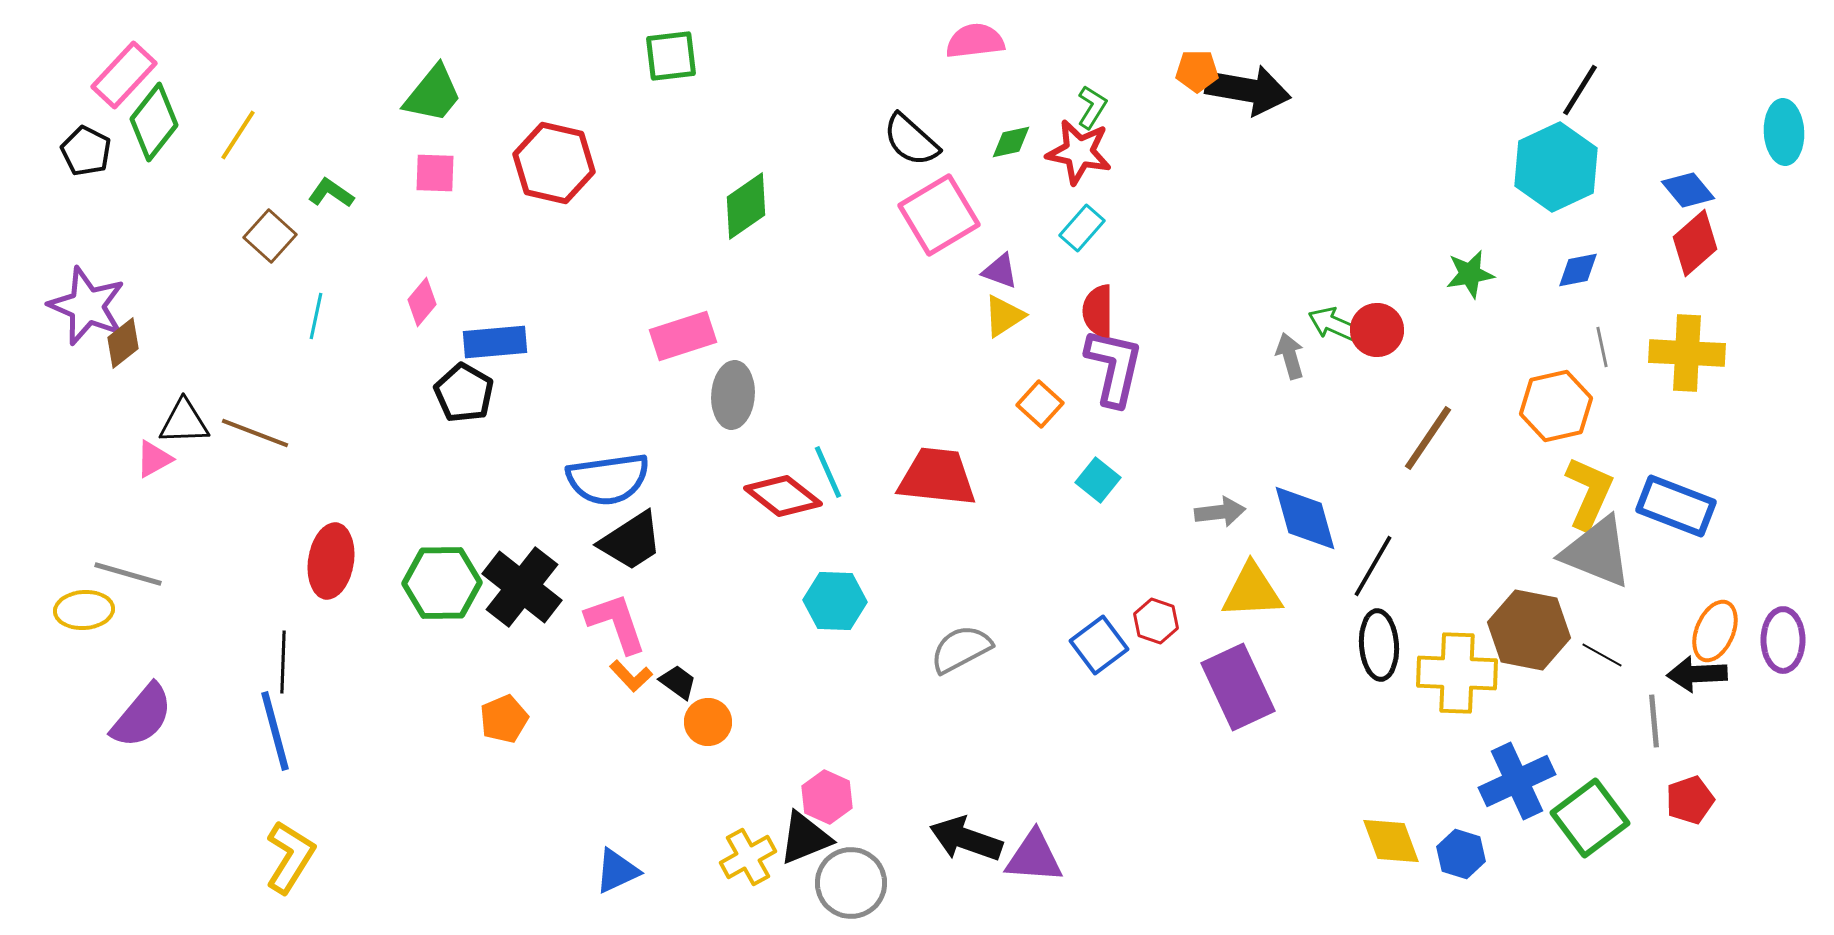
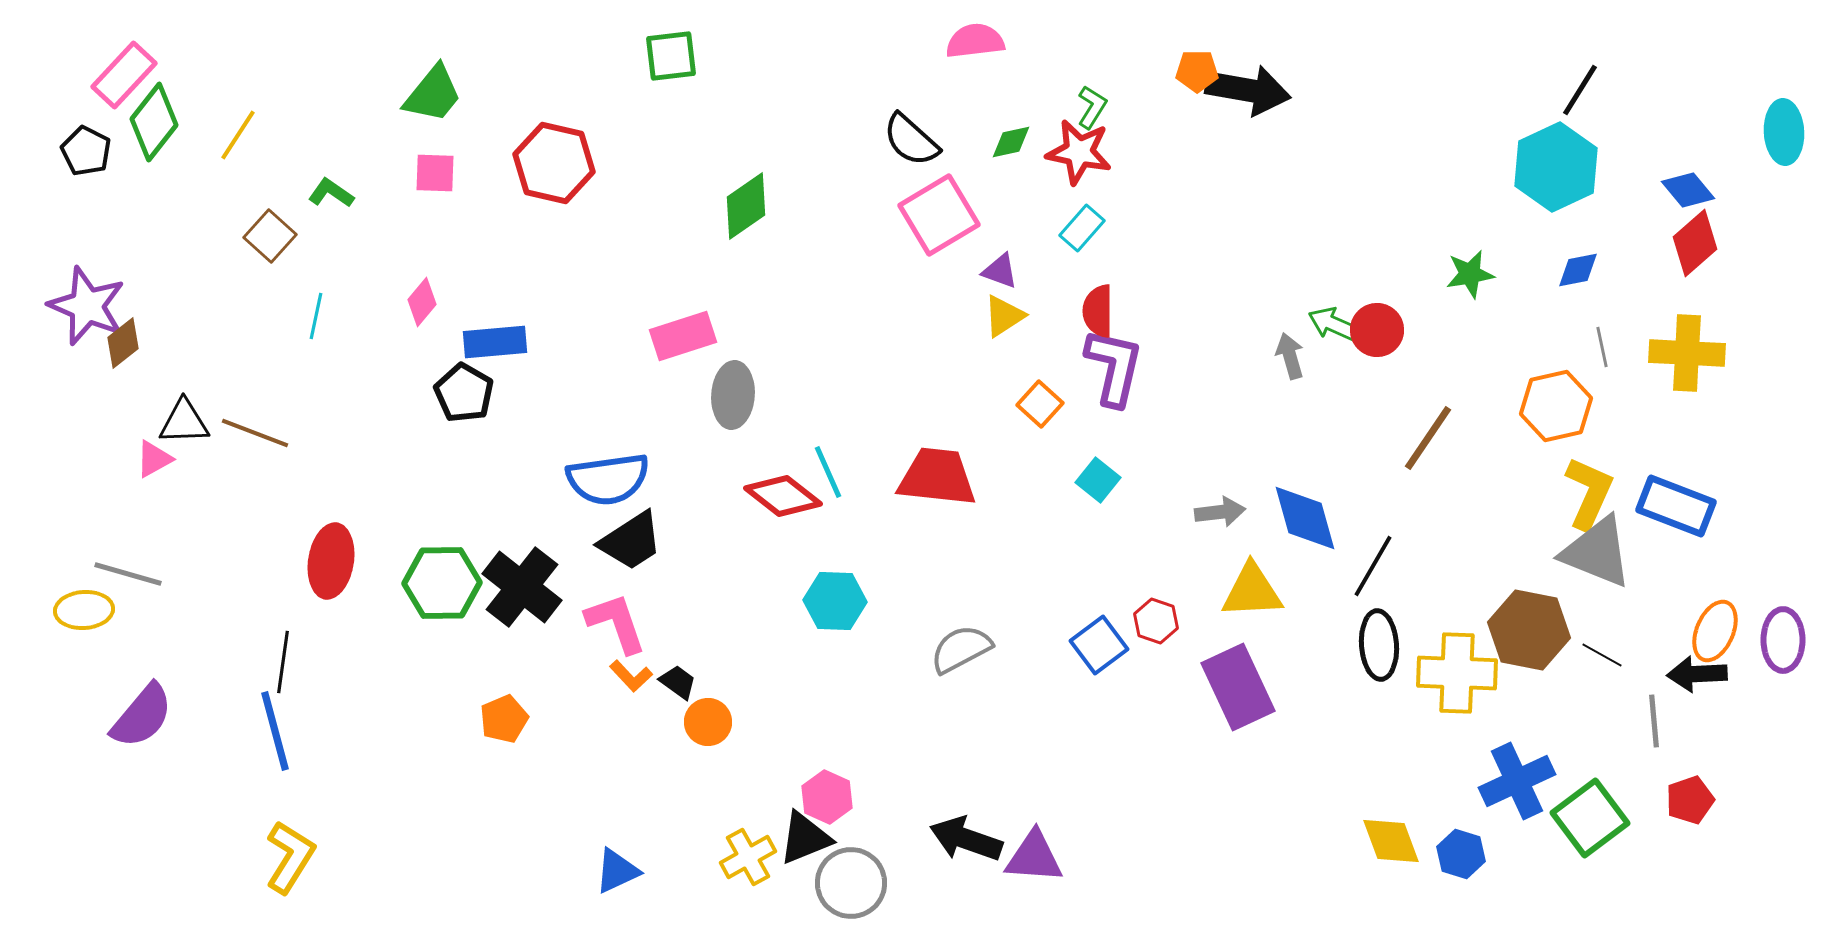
black line at (283, 662): rotated 6 degrees clockwise
